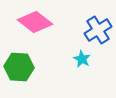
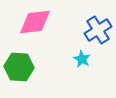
pink diamond: rotated 44 degrees counterclockwise
